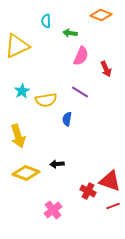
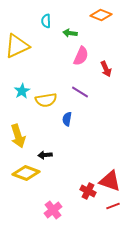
black arrow: moved 12 px left, 9 px up
